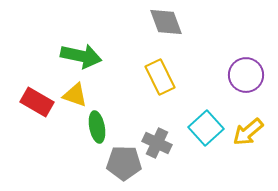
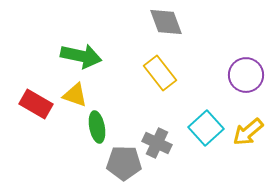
yellow rectangle: moved 4 px up; rotated 12 degrees counterclockwise
red rectangle: moved 1 px left, 2 px down
